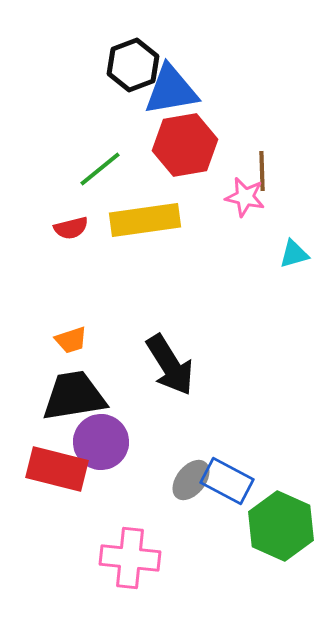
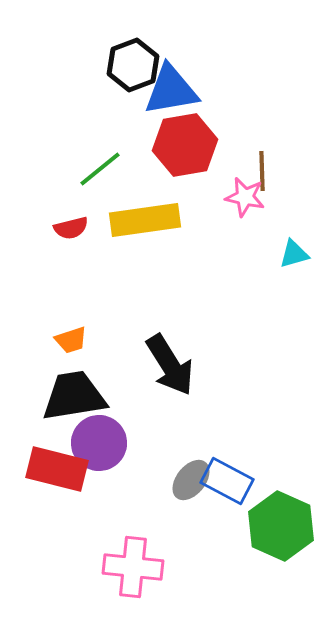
purple circle: moved 2 px left, 1 px down
pink cross: moved 3 px right, 9 px down
